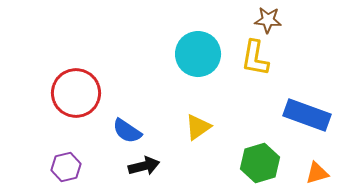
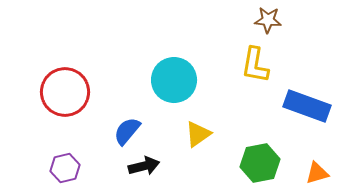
cyan circle: moved 24 px left, 26 px down
yellow L-shape: moved 7 px down
red circle: moved 11 px left, 1 px up
blue rectangle: moved 9 px up
yellow triangle: moved 7 px down
blue semicircle: rotated 96 degrees clockwise
green hexagon: rotated 6 degrees clockwise
purple hexagon: moved 1 px left, 1 px down
